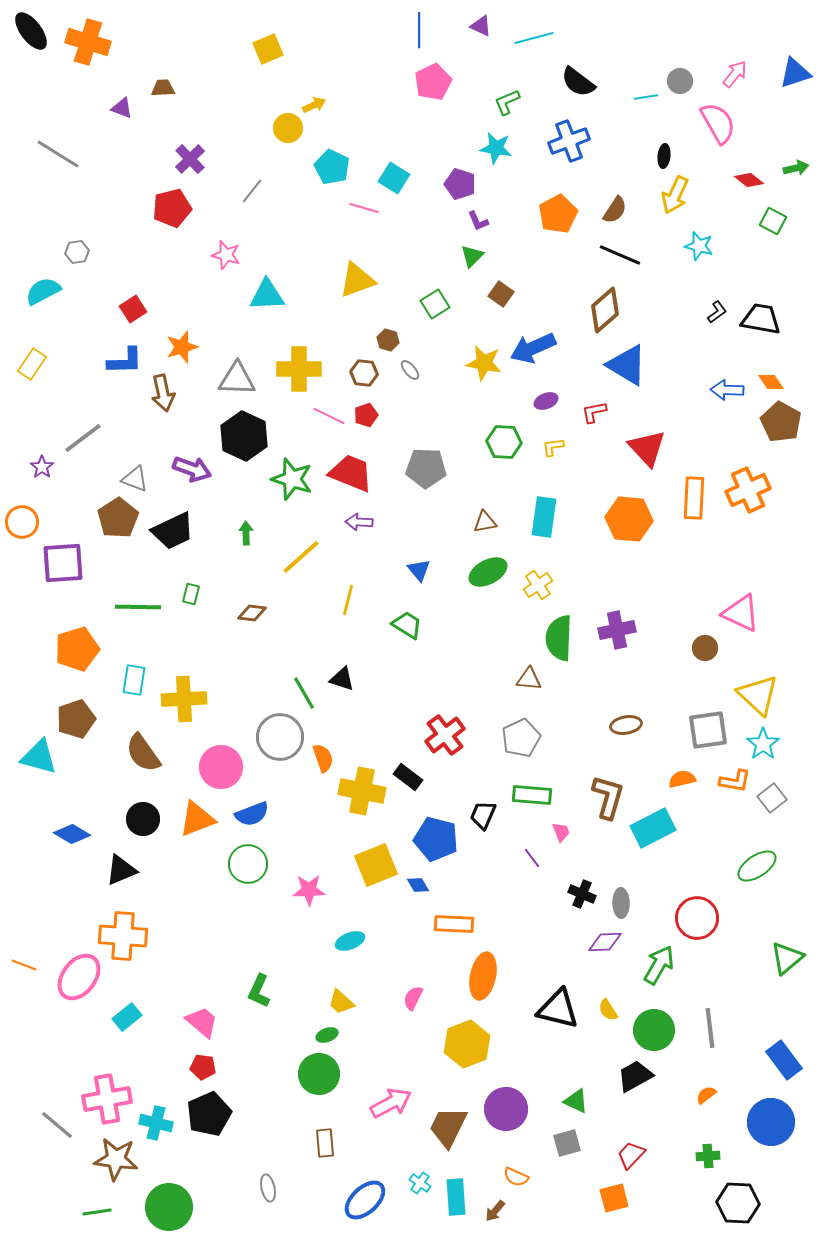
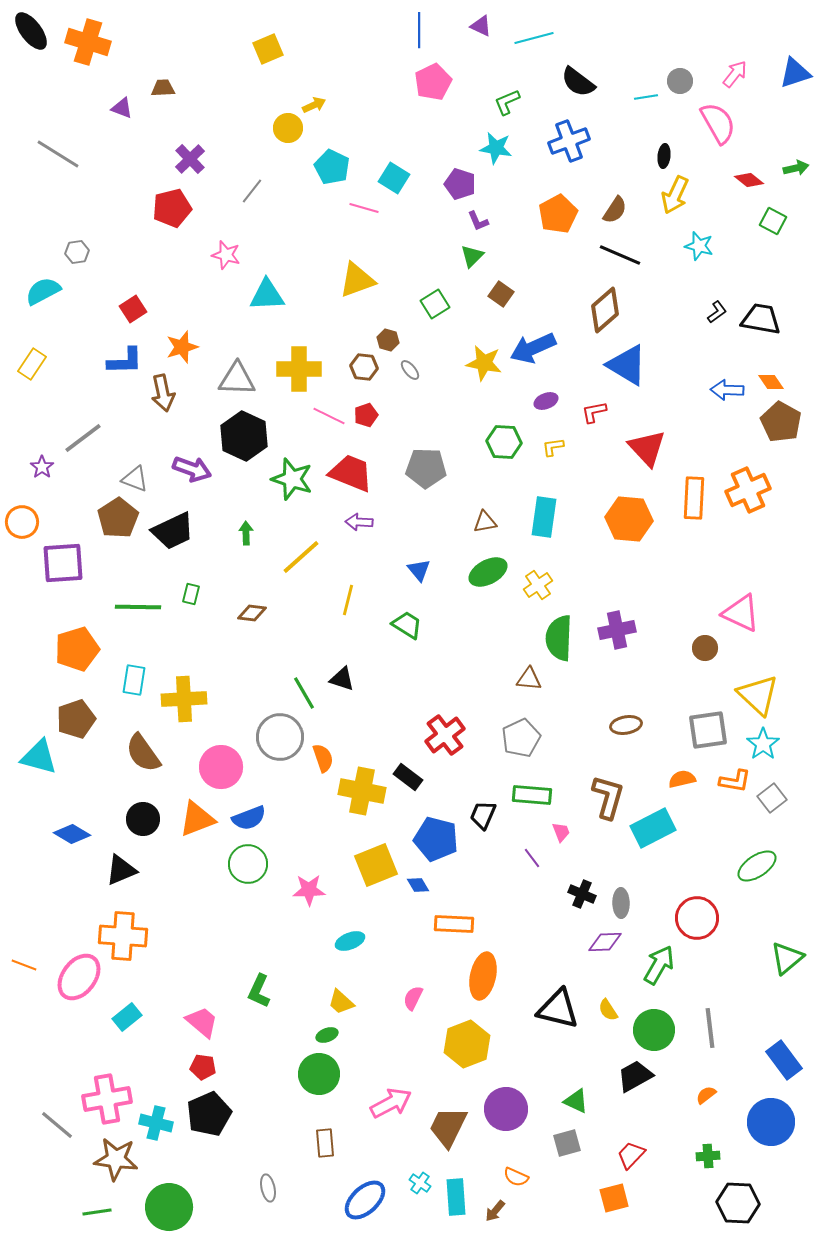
brown hexagon at (364, 373): moved 6 px up
blue semicircle at (252, 814): moved 3 px left, 4 px down
